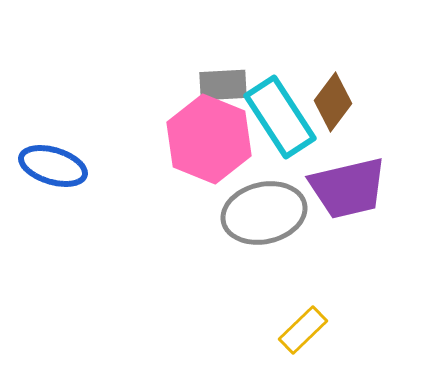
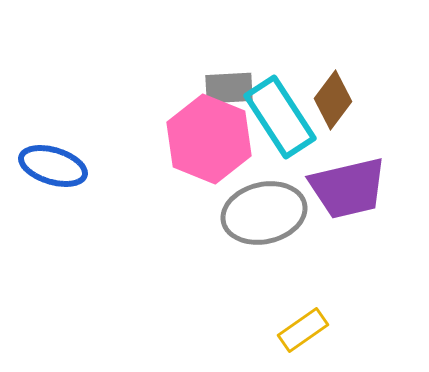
gray rectangle: moved 6 px right, 3 px down
brown diamond: moved 2 px up
yellow rectangle: rotated 9 degrees clockwise
